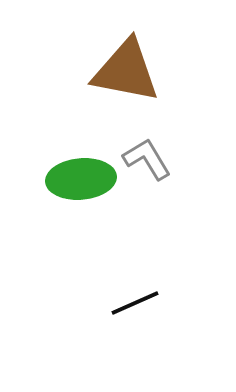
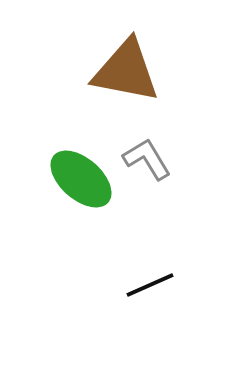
green ellipse: rotated 46 degrees clockwise
black line: moved 15 px right, 18 px up
